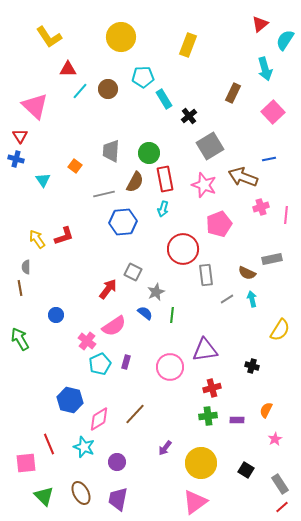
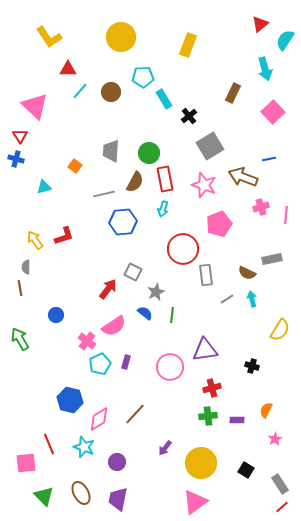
brown circle at (108, 89): moved 3 px right, 3 px down
cyan triangle at (43, 180): moved 1 px right, 7 px down; rotated 49 degrees clockwise
yellow arrow at (37, 239): moved 2 px left, 1 px down
